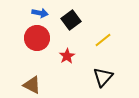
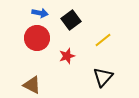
red star: rotated 14 degrees clockwise
